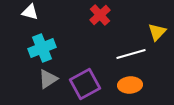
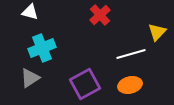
gray triangle: moved 18 px left, 1 px up
orange ellipse: rotated 10 degrees counterclockwise
